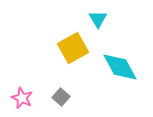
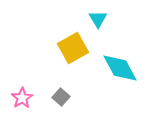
cyan diamond: moved 1 px down
pink star: rotated 15 degrees clockwise
